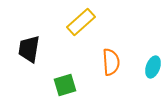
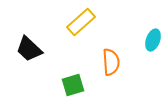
black trapezoid: rotated 56 degrees counterclockwise
cyan ellipse: moved 27 px up
green square: moved 8 px right
